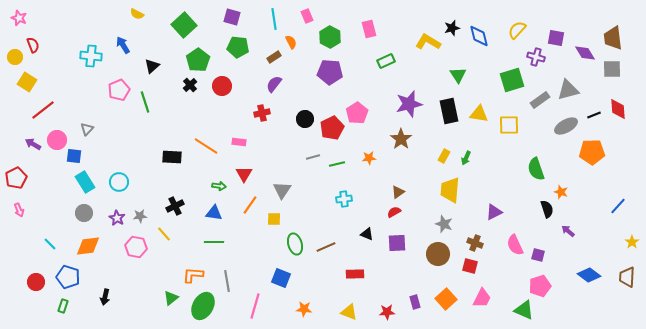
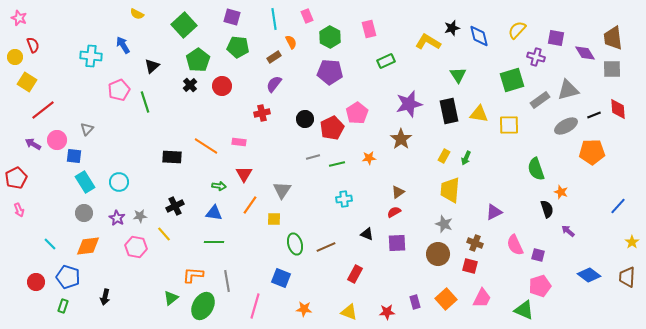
red rectangle at (355, 274): rotated 60 degrees counterclockwise
